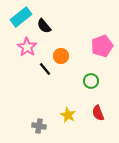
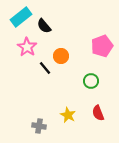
black line: moved 1 px up
